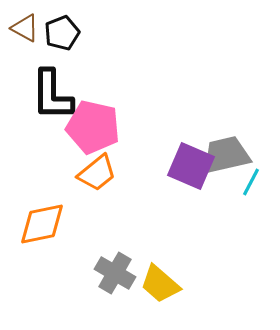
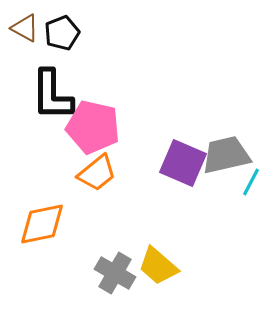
purple square: moved 8 px left, 3 px up
yellow trapezoid: moved 2 px left, 18 px up
